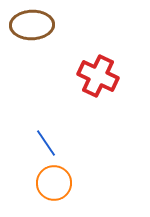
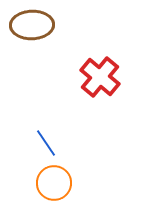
red cross: moved 2 px right, 1 px down; rotated 15 degrees clockwise
